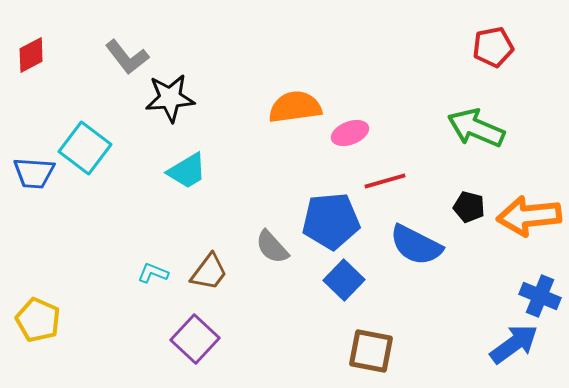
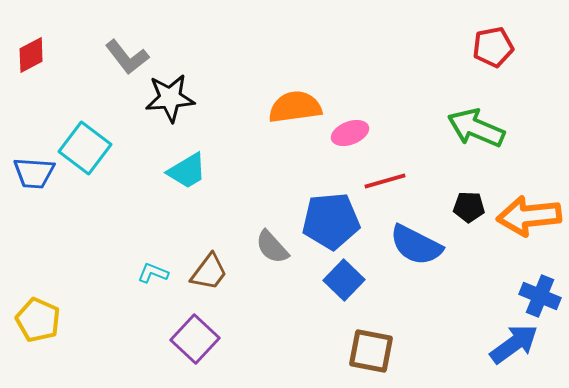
black pentagon: rotated 12 degrees counterclockwise
